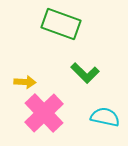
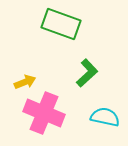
green L-shape: moved 2 px right; rotated 88 degrees counterclockwise
yellow arrow: rotated 25 degrees counterclockwise
pink cross: rotated 24 degrees counterclockwise
